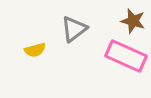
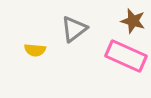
yellow semicircle: rotated 20 degrees clockwise
